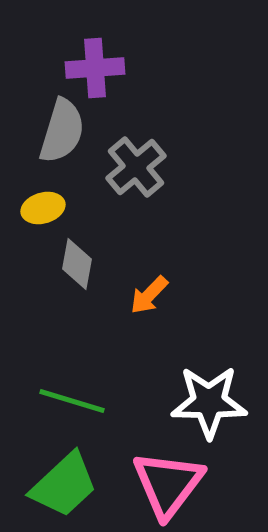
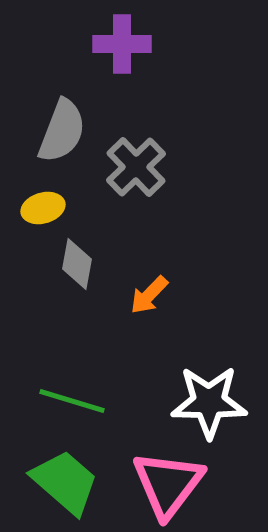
purple cross: moved 27 px right, 24 px up; rotated 4 degrees clockwise
gray semicircle: rotated 4 degrees clockwise
gray cross: rotated 4 degrees counterclockwise
green trapezoid: moved 1 px right, 3 px up; rotated 96 degrees counterclockwise
